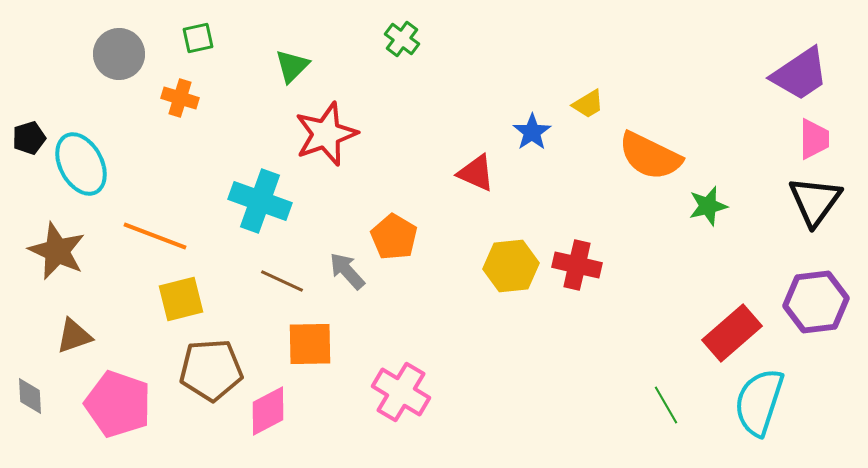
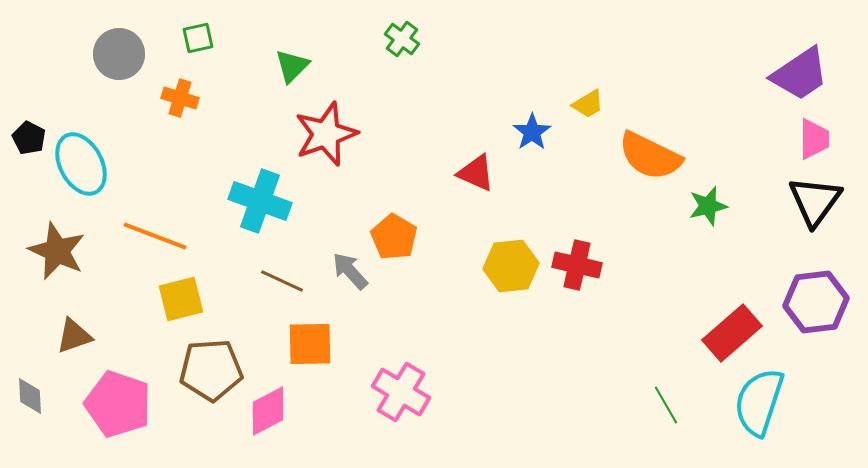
black pentagon: rotated 28 degrees counterclockwise
gray arrow: moved 3 px right
